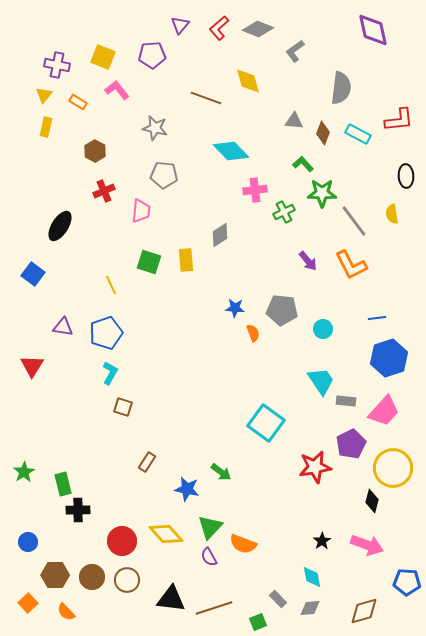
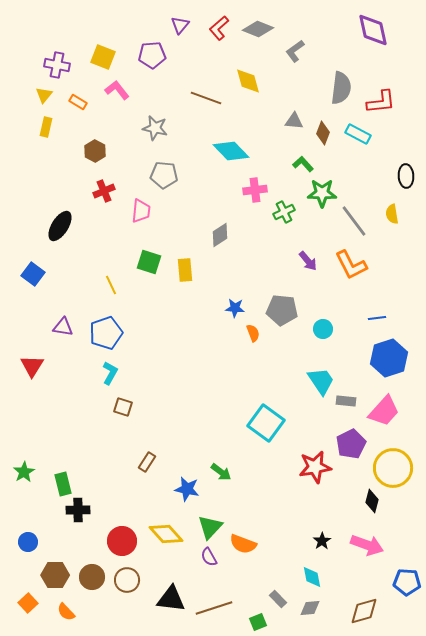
red L-shape at (399, 120): moved 18 px left, 18 px up
yellow rectangle at (186, 260): moved 1 px left, 10 px down
